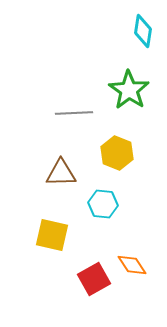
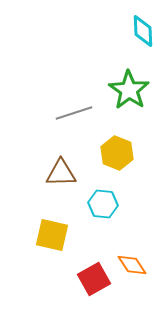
cyan diamond: rotated 12 degrees counterclockwise
gray line: rotated 15 degrees counterclockwise
